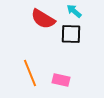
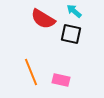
black square: rotated 10 degrees clockwise
orange line: moved 1 px right, 1 px up
